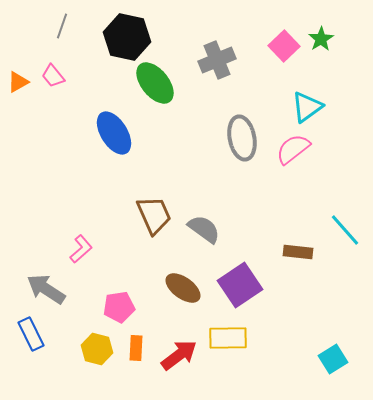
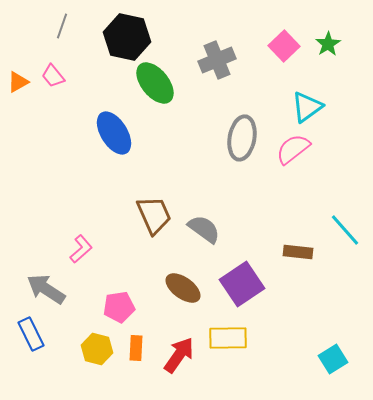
green star: moved 7 px right, 5 px down
gray ellipse: rotated 21 degrees clockwise
purple square: moved 2 px right, 1 px up
red arrow: rotated 18 degrees counterclockwise
